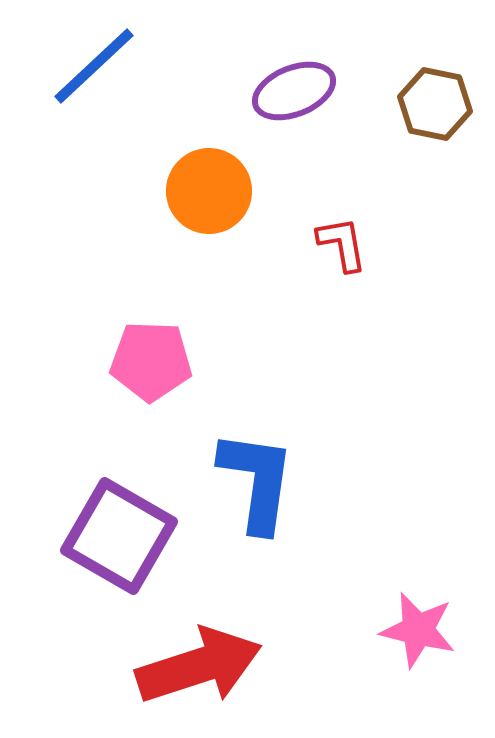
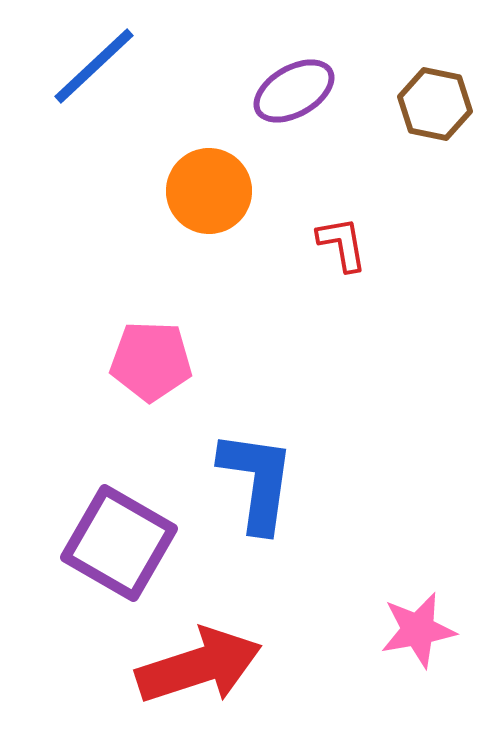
purple ellipse: rotated 8 degrees counterclockwise
purple square: moved 7 px down
pink star: rotated 24 degrees counterclockwise
